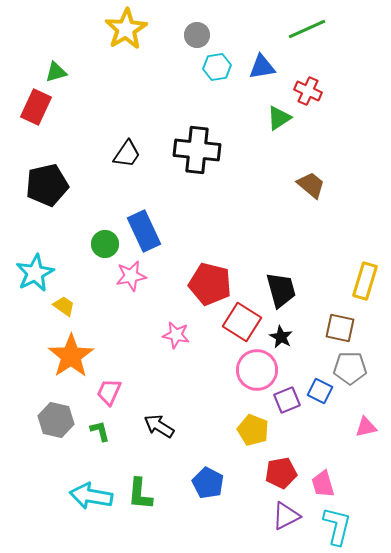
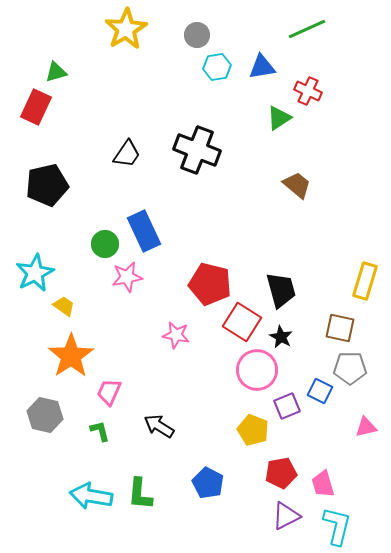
black cross at (197, 150): rotated 15 degrees clockwise
brown trapezoid at (311, 185): moved 14 px left
pink star at (131, 276): moved 4 px left, 1 px down
purple square at (287, 400): moved 6 px down
gray hexagon at (56, 420): moved 11 px left, 5 px up
